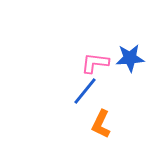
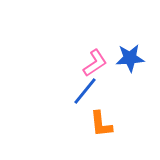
pink L-shape: rotated 140 degrees clockwise
orange L-shape: rotated 32 degrees counterclockwise
